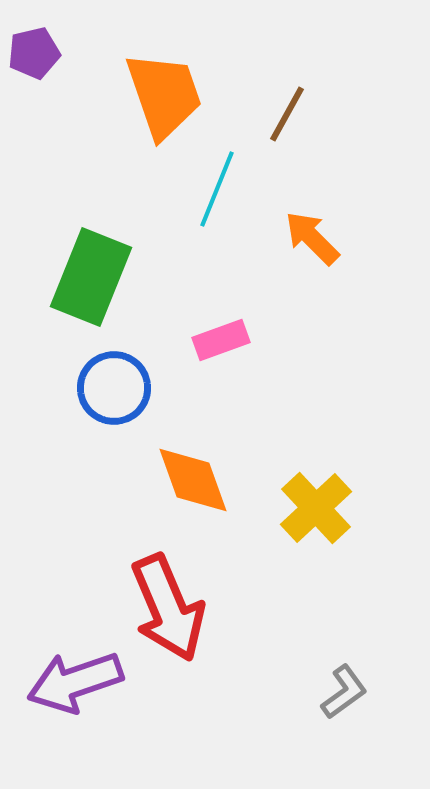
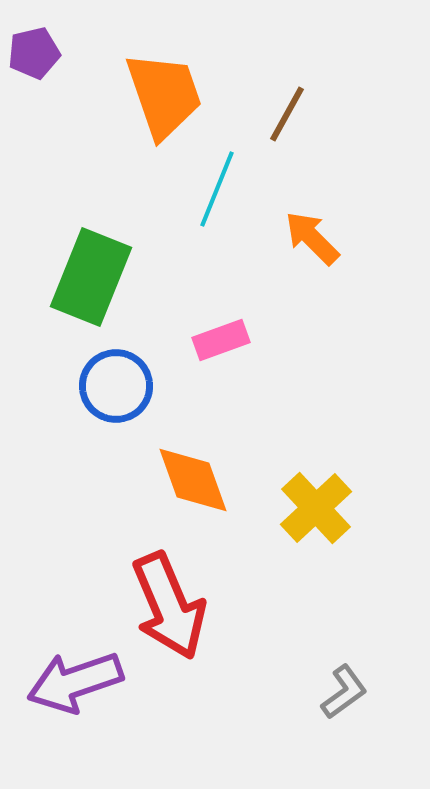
blue circle: moved 2 px right, 2 px up
red arrow: moved 1 px right, 2 px up
